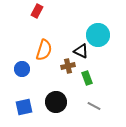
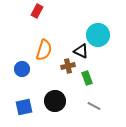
black circle: moved 1 px left, 1 px up
